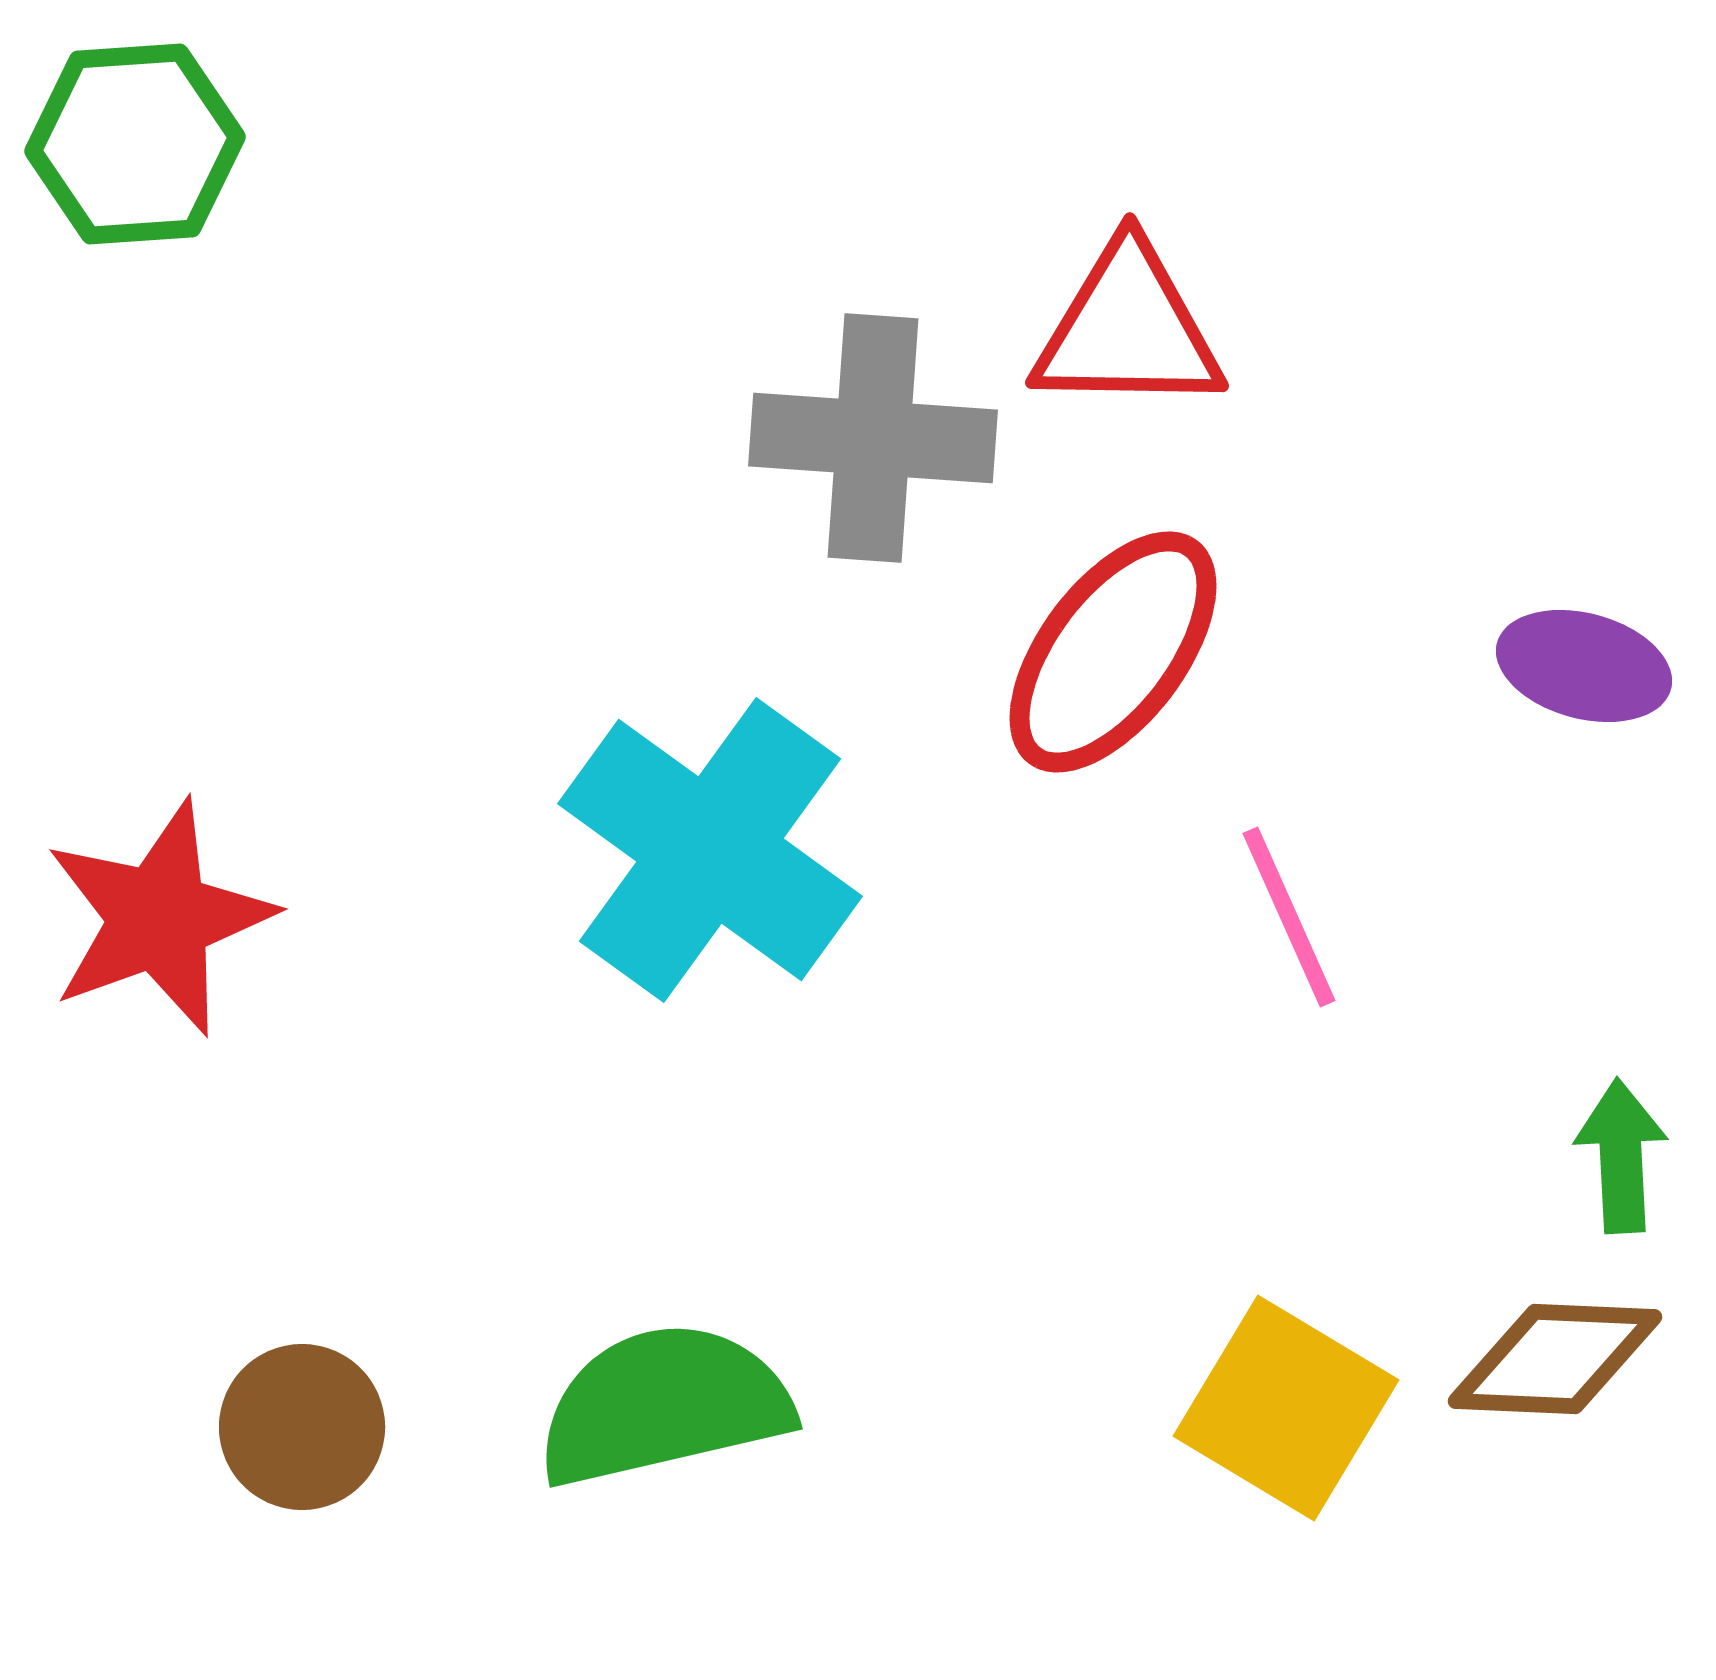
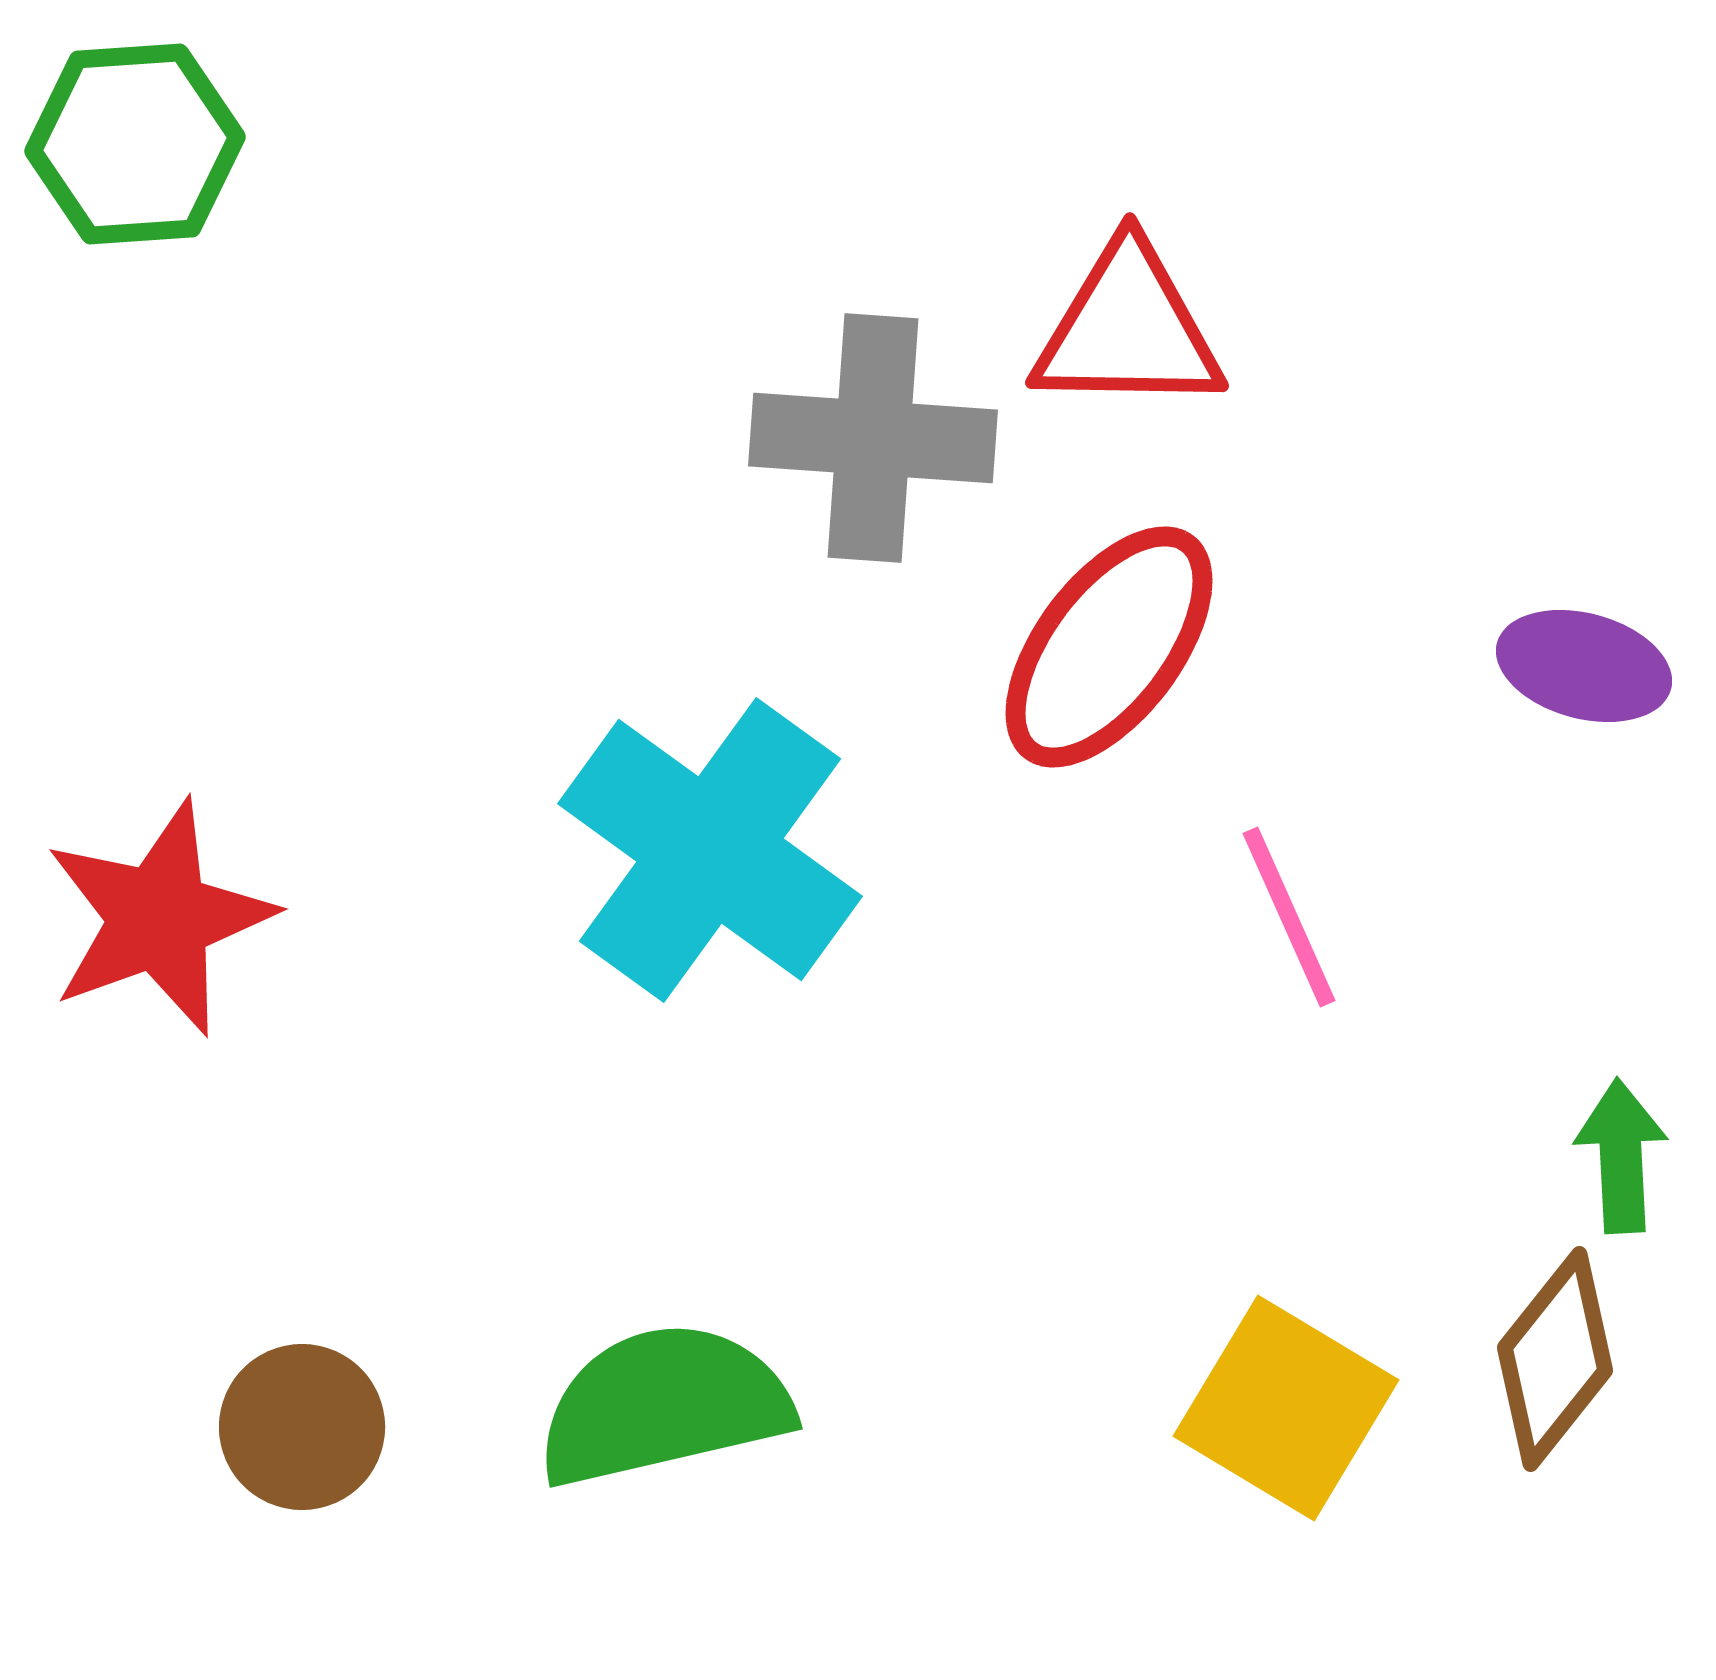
red ellipse: moved 4 px left, 5 px up
brown diamond: rotated 54 degrees counterclockwise
